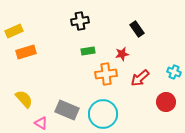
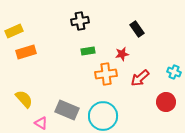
cyan circle: moved 2 px down
